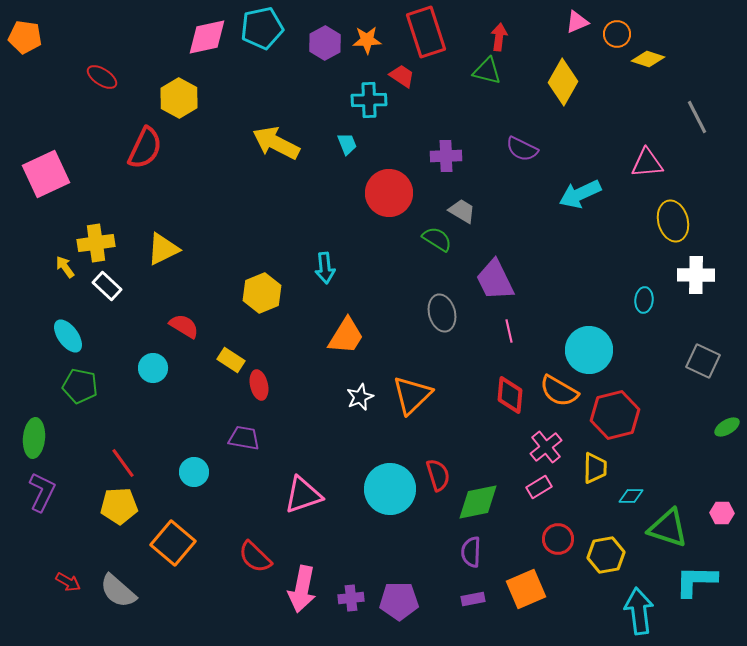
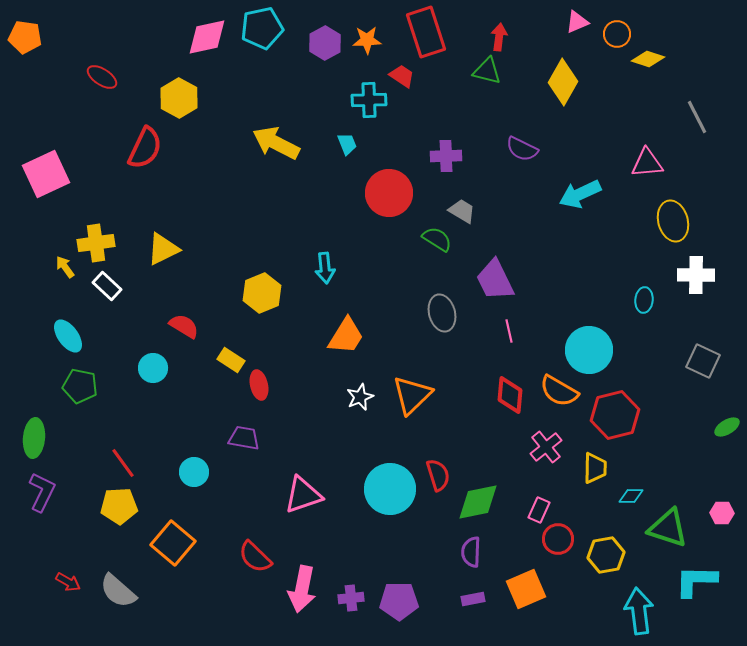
pink rectangle at (539, 487): moved 23 px down; rotated 35 degrees counterclockwise
